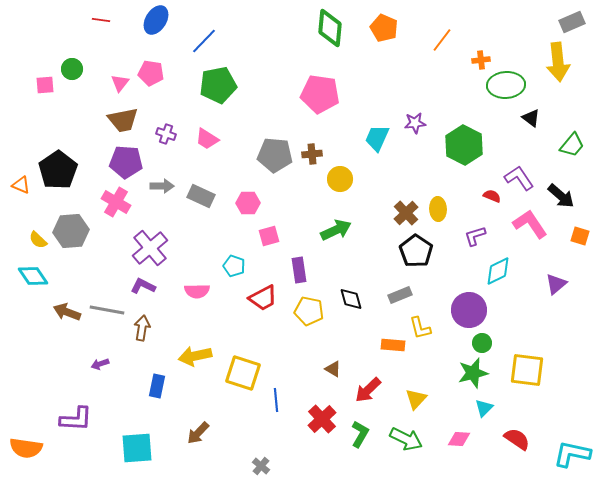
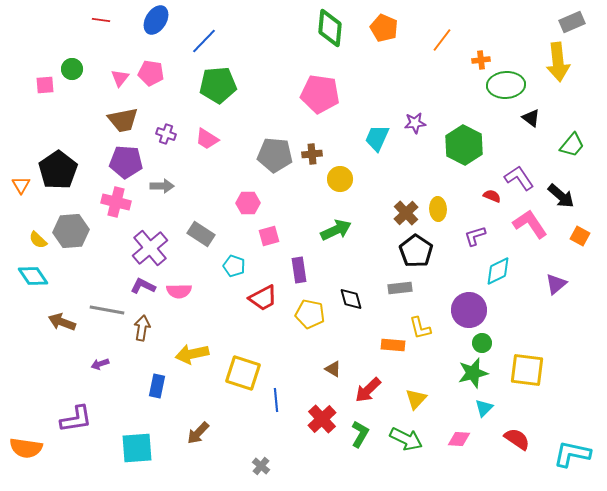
pink triangle at (120, 83): moved 5 px up
green pentagon at (218, 85): rotated 6 degrees clockwise
orange triangle at (21, 185): rotated 36 degrees clockwise
gray rectangle at (201, 196): moved 38 px down; rotated 8 degrees clockwise
pink cross at (116, 202): rotated 16 degrees counterclockwise
orange square at (580, 236): rotated 12 degrees clockwise
pink semicircle at (197, 291): moved 18 px left
gray rectangle at (400, 295): moved 7 px up; rotated 15 degrees clockwise
yellow pentagon at (309, 311): moved 1 px right, 3 px down
brown arrow at (67, 312): moved 5 px left, 10 px down
yellow arrow at (195, 356): moved 3 px left, 2 px up
purple L-shape at (76, 419): rotated 12 degrees counterclockwise
